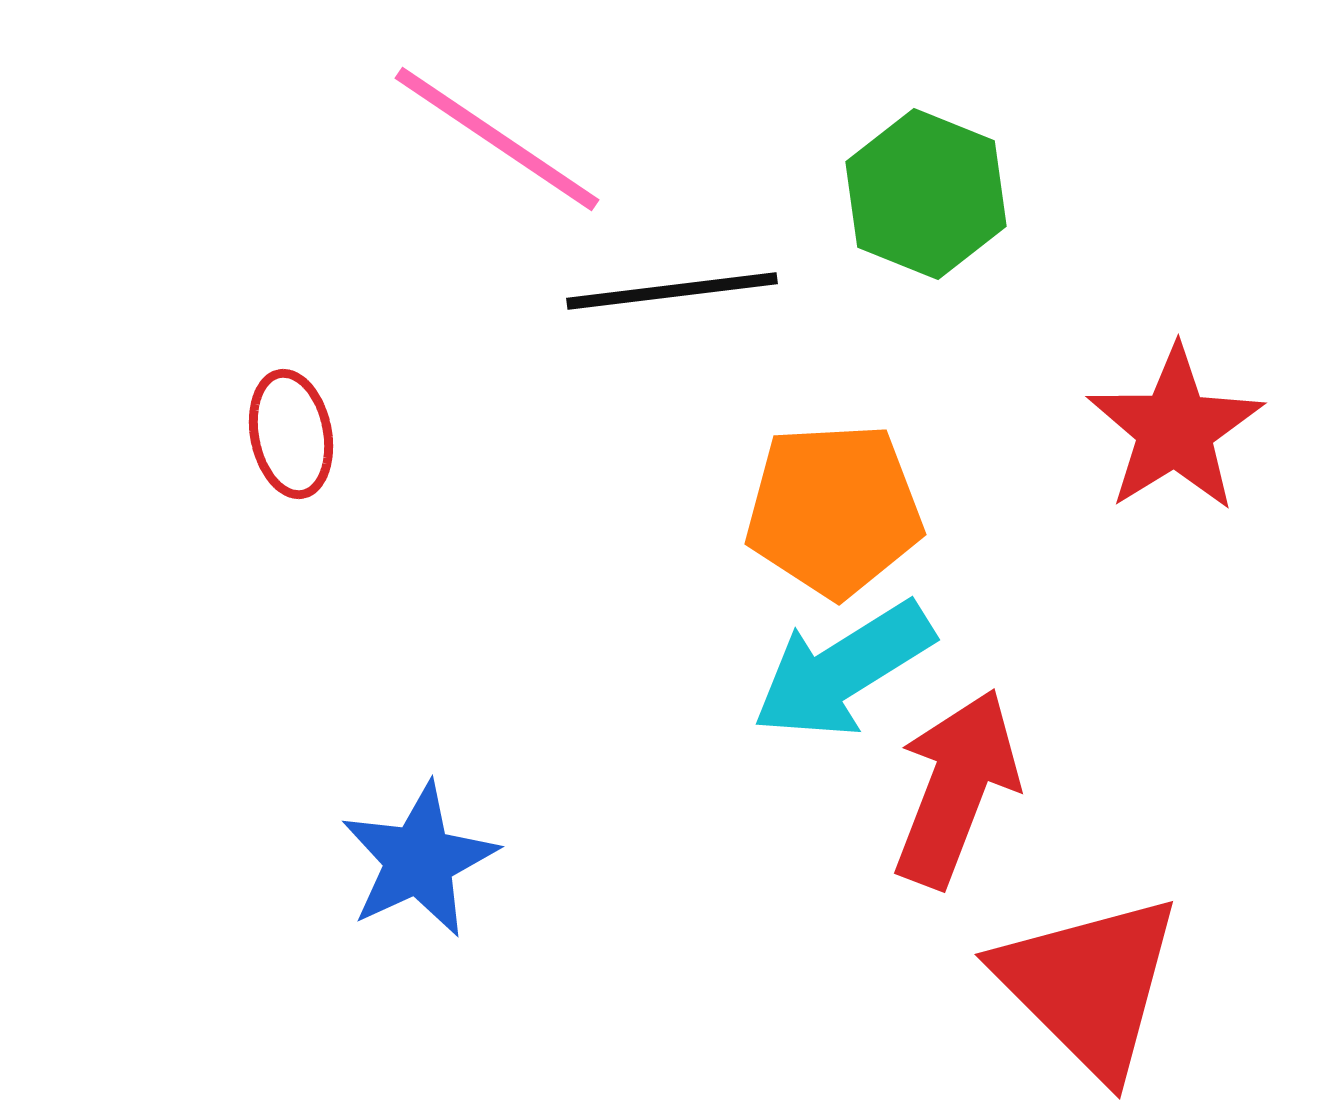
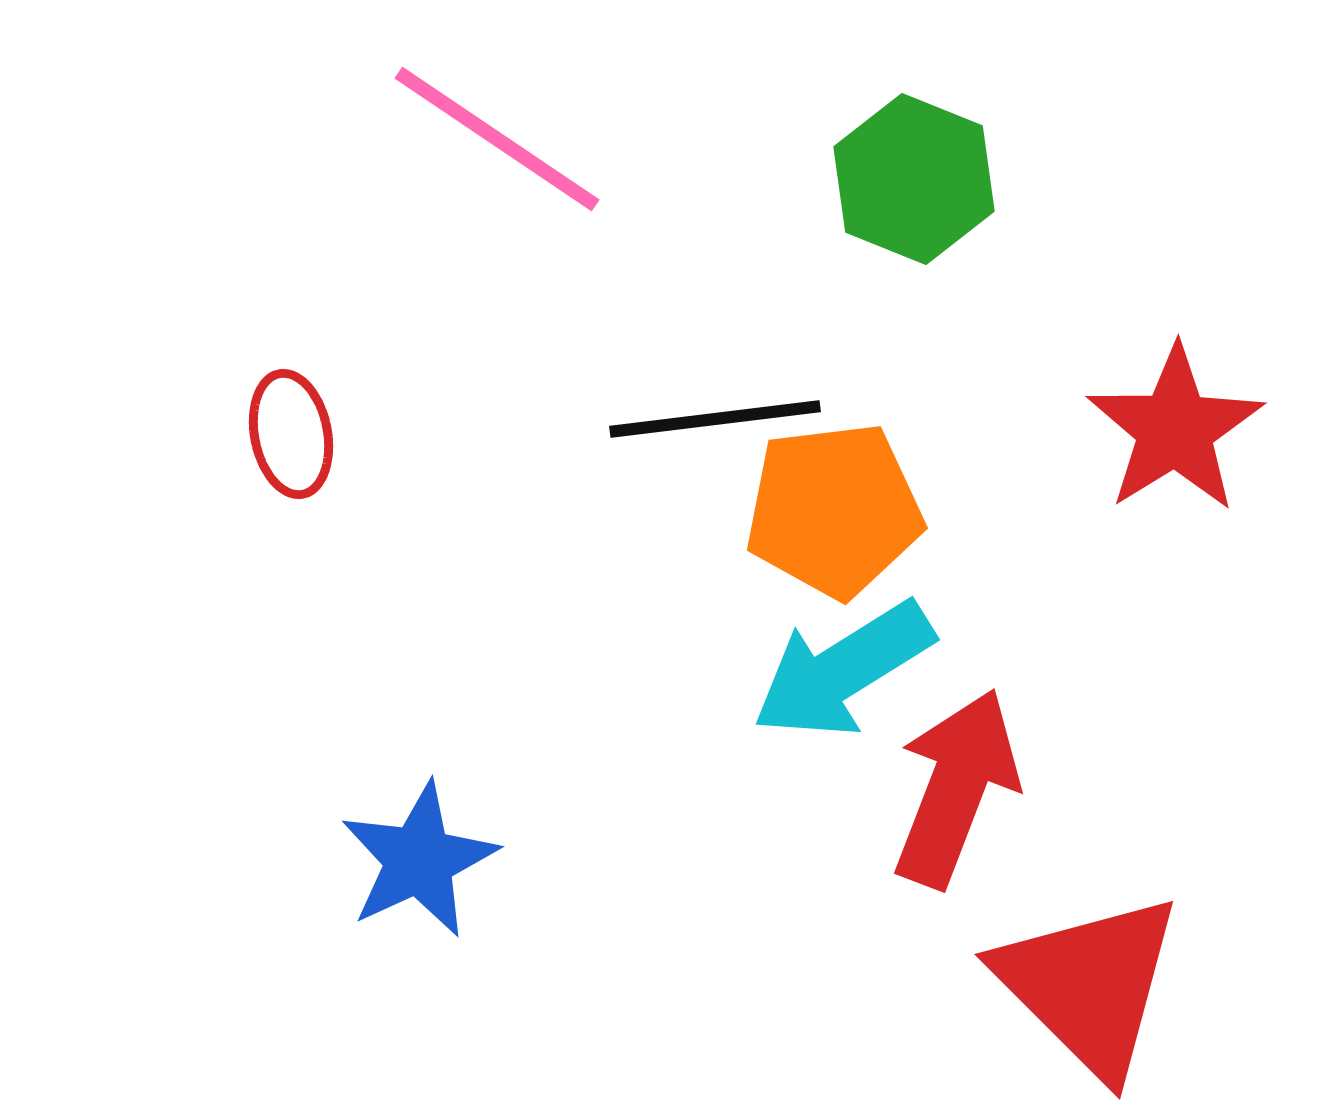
green hexagon: moved 12 px left, 15 px up
black line: moved 43 px right, 128 px down
orange pentagon: rotated 4 degrees counterclockwise
